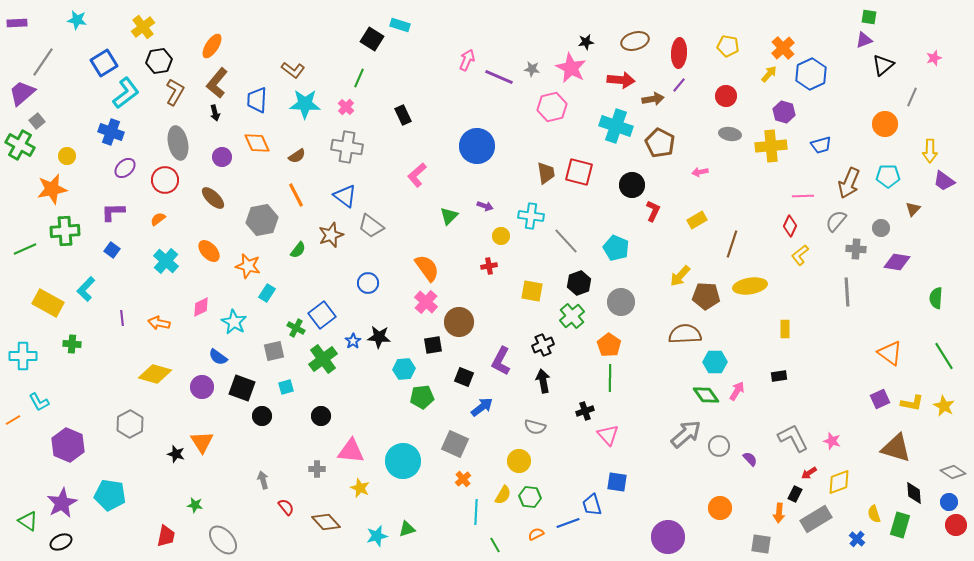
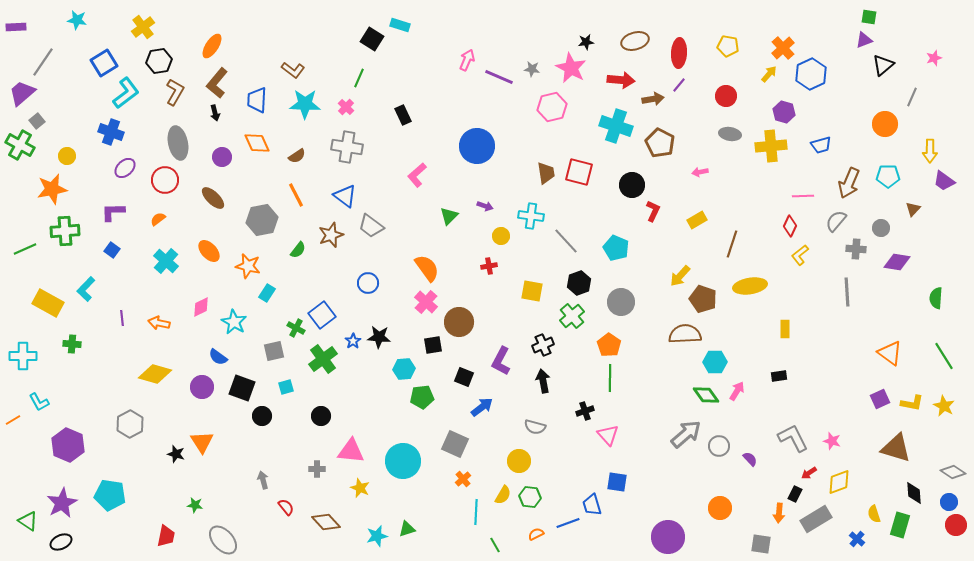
purple rectangle at (17, 23): moved 1 px left, 4 px down
brown pentagon at (706, 296): moved 3 px left, 3 px down; rotated 16 degrees clockwise
